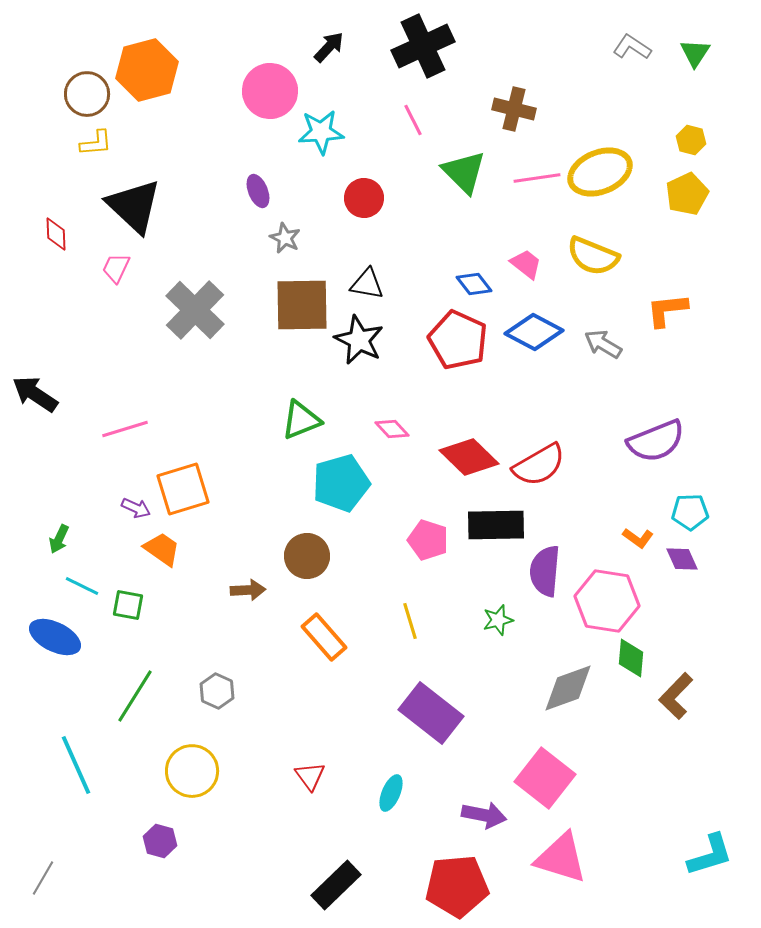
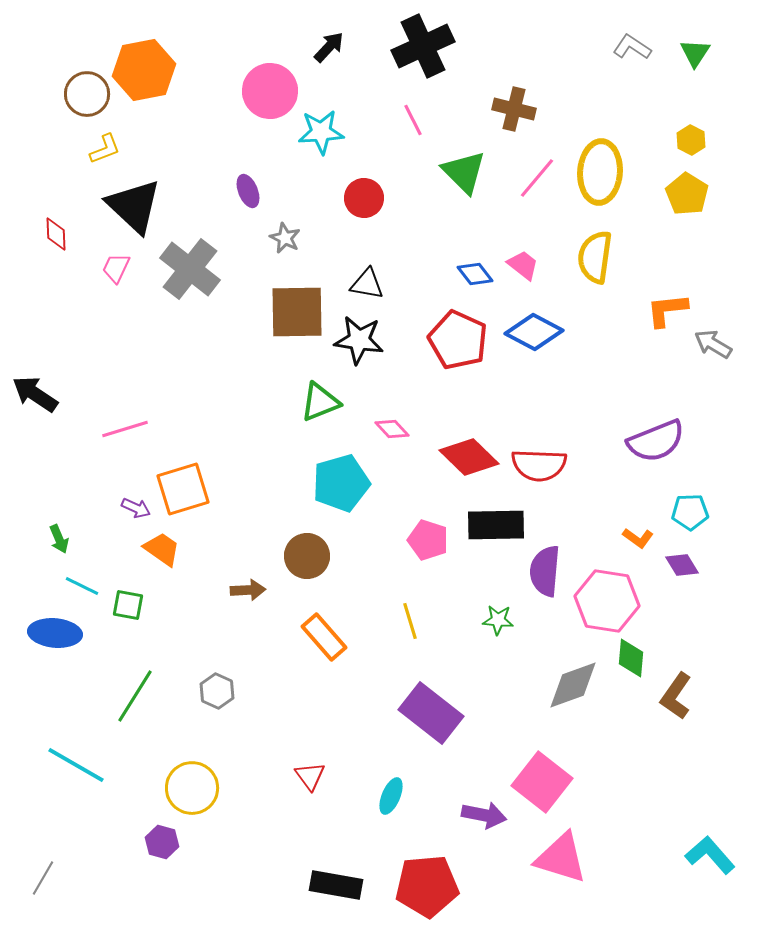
orange hexagon at (147, 70): moved 3 px left; rotated 4 degrees clockwise
yellow hexagon at (691, 140): rotated 12 degrees clockwise
yellow L-shape at (96, 143): moved 9 px right, 6 px down; rotated 16 degrees counterclockwise
yellow ellipse at (600, 172): rotated 64 degrees counterclockwise
pink line at (537, 178): rotated 42 degrees counterclockwise
purple ellipse at (258, 191): moved 10 px left
yellow pentagon at (687, 194): rotated 15 degrees counterclockwise
yellow semicircle at (593, 256): moved 2 px right, 1 px down; rotated 76 degrees clockwise
pink trapezoid at (526, 264): moved 3 px left, 1 px down
blue diamond at (474, 284): moved 1 px right, 10 px up
brown square at (302, 305): moved 5 px left, 7 px down
gray cross at (195, 310): moved 5 px left, 41 px up; rotated 6 degrees counterclockwise
black star at (359, 340): rotated 18 degrees counterclockwise
gray arrow at (603, 344): moved 110 px right
green triangle at (301, 420): moved 19 px right, 18 px up
red semicircle at (539, 465): rotated 32 degrees clockwise
green arrow at (59, 539): rotated 48 degrees counterclockwise
purple diamond at (682, 559): moved 6 px down; rotated 8 degrees counterclockwise
green star at (498, 620): rotated 20 degrees clockwise
blue ellipse at (55, 637): moved 4 px up; rotated 21 degrees counterclockwise
gray diamond at (568, 688): moved 5 px right, 3 px up
brown L-shape at (676, 696): rotated 9 degrees counterclockwise
cyan line at (76, 765): rotated 36 degrees counterclockwise
yellow circle at (192, 771): moved 17 px down
pink square at (545, 778): moved 3 px left, 4 px down
cyan ellipse at (391, 793): moved 3 px down
purple hexagon at (160, 841): moved 2 px right, 1 px down
cyan L-shape at (710, 855): rotated 114 degrees counterclockwise
black rectangle at (336, 885): rotated 54 degrees clockwise
red pentagon at (457, 886): moved 30 px left
